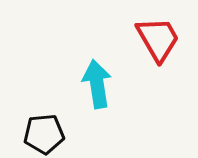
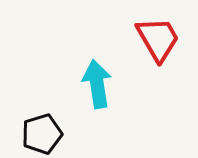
black pentagon: moved 2 px left; rotated 12 degrees counterclockwise
